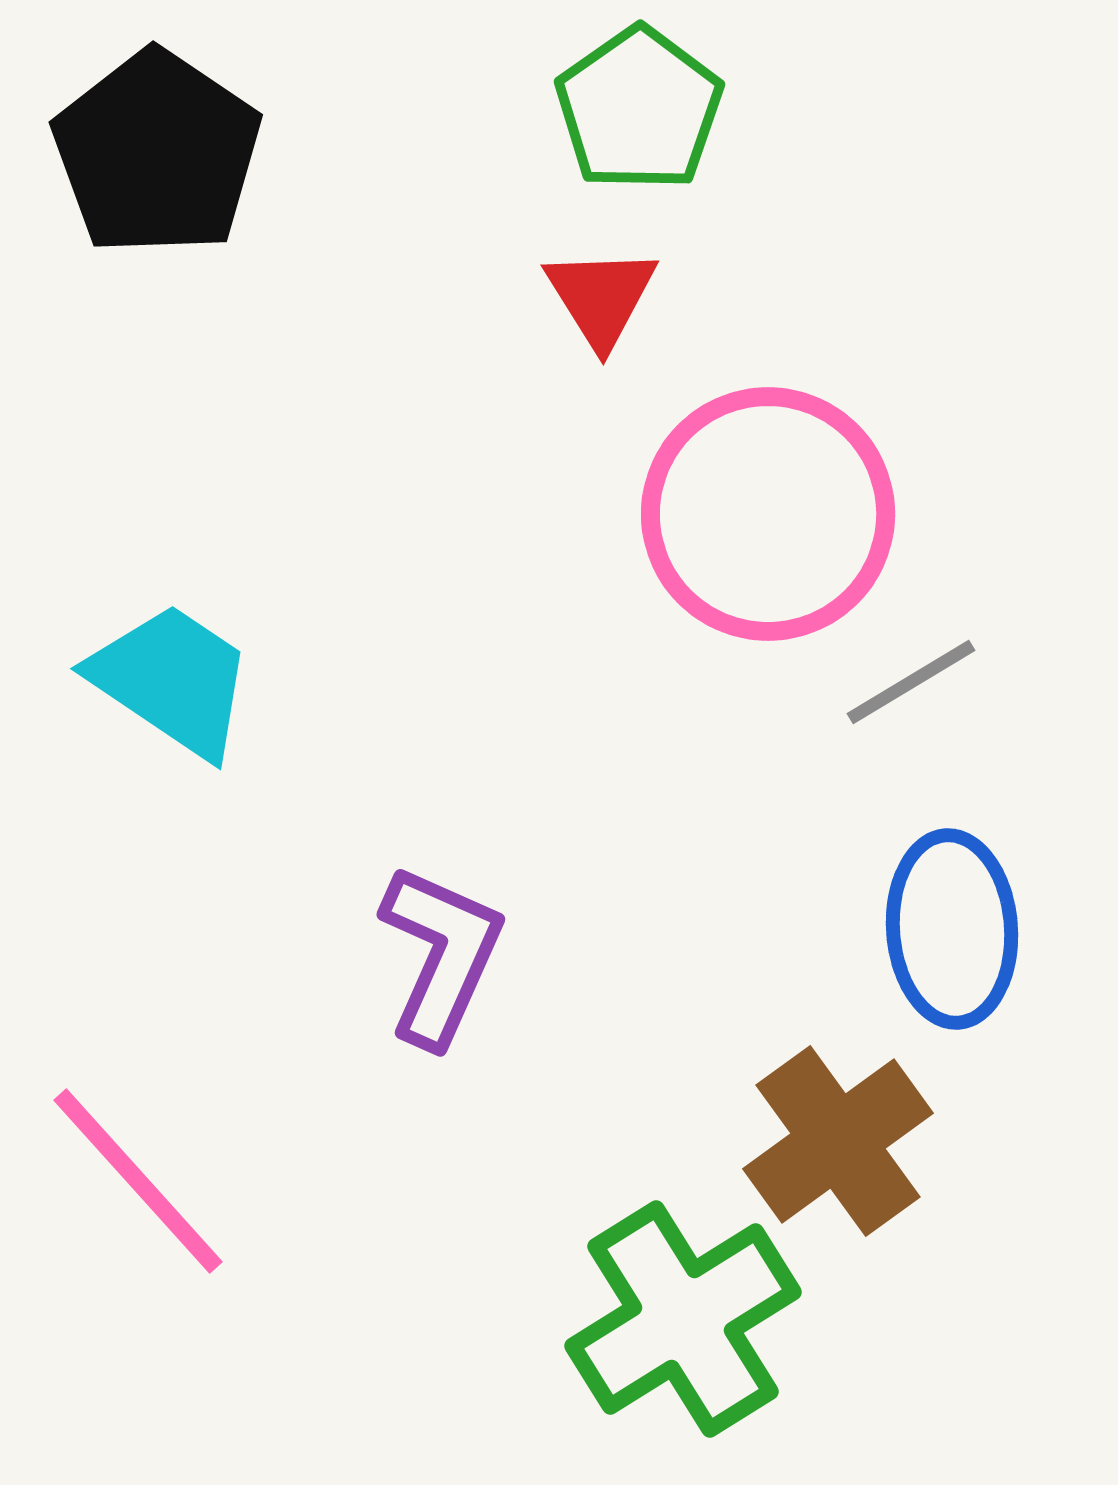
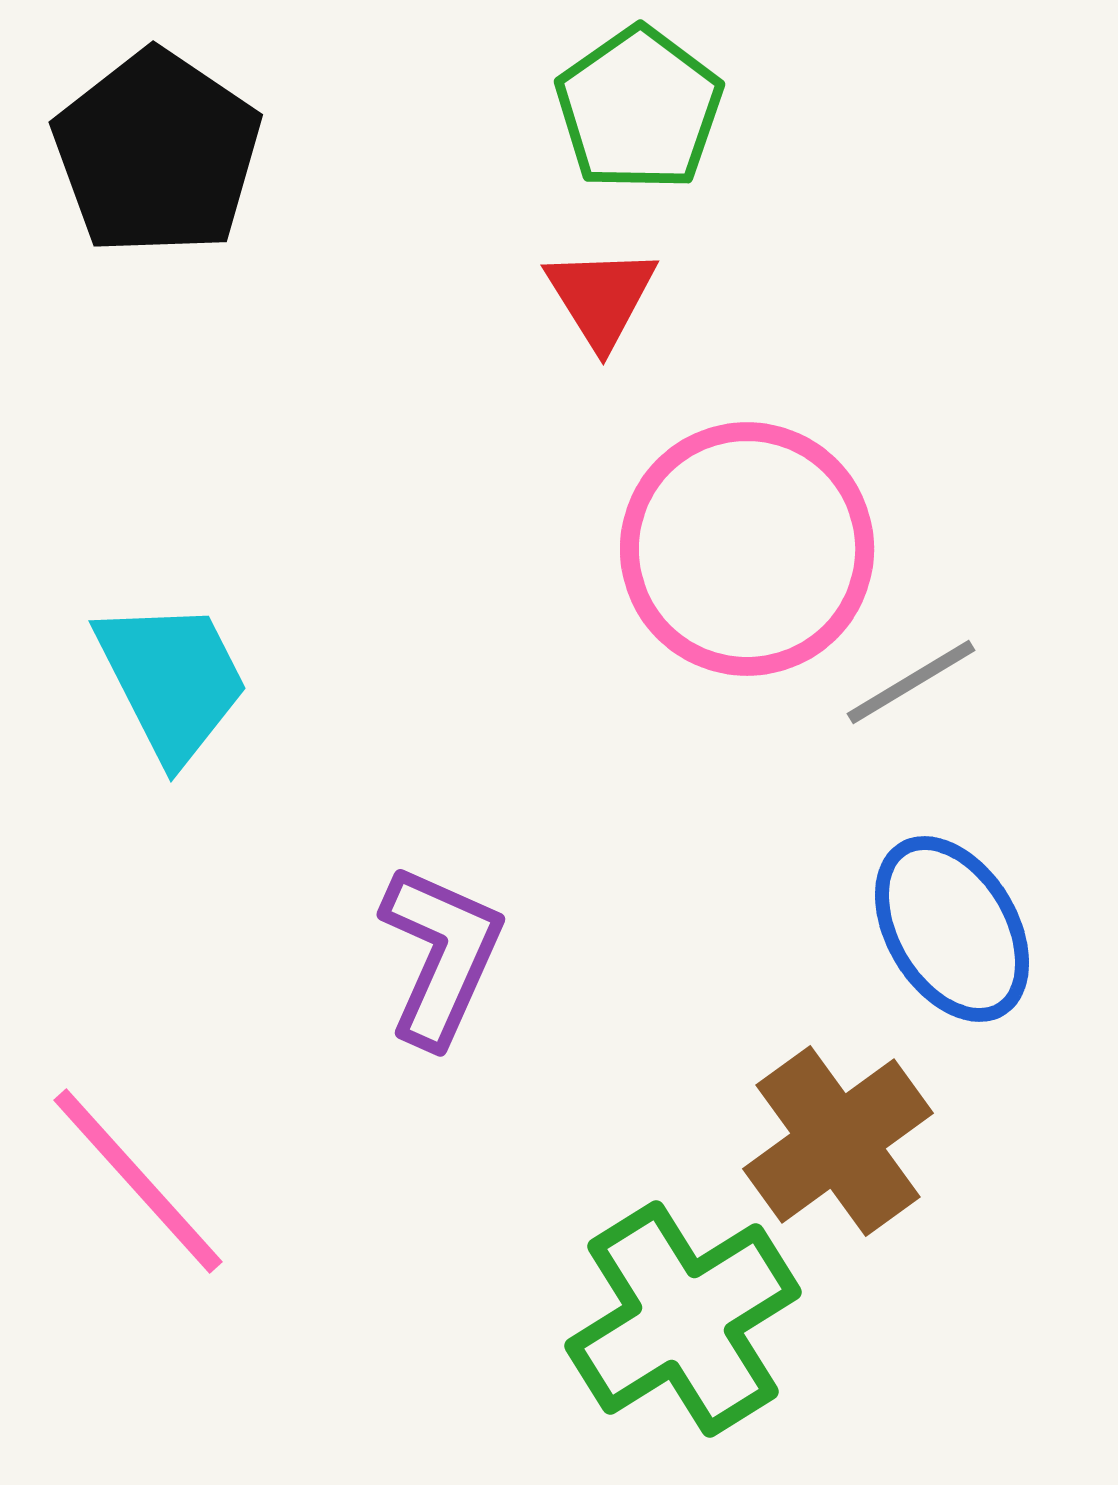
pink circle: moved 21 px left, 35 px down
cyan trapezoid: rotated 29 degrees clockwise
blue ellipse: rotated 27 degrees counterclockwise
